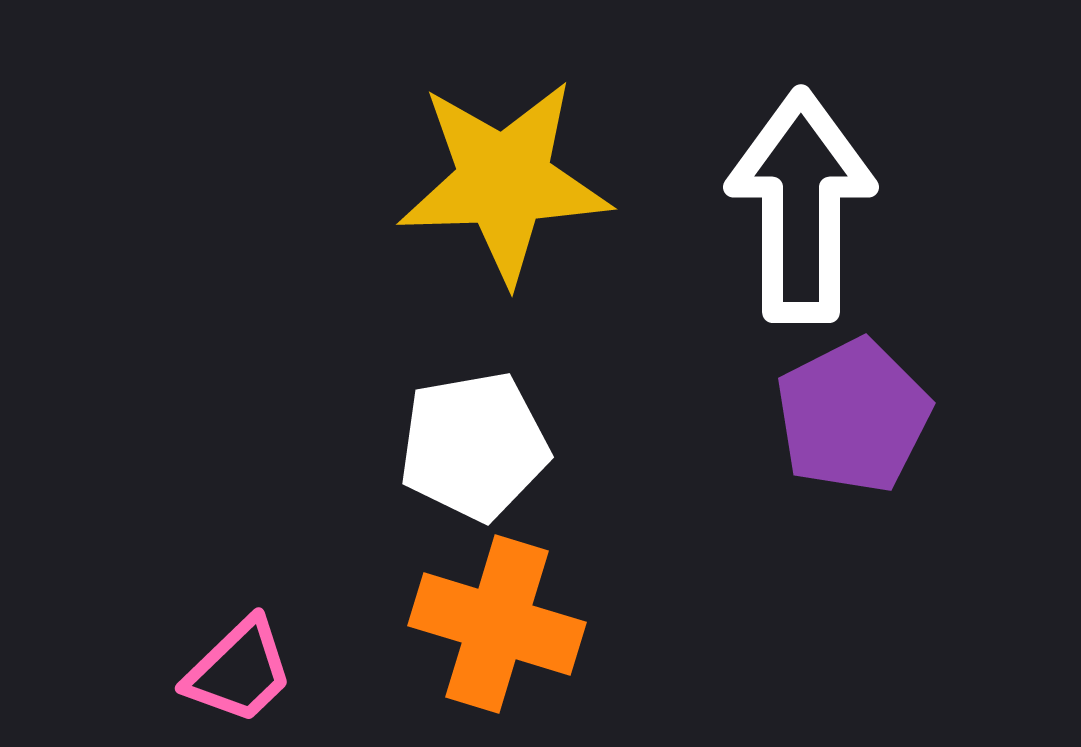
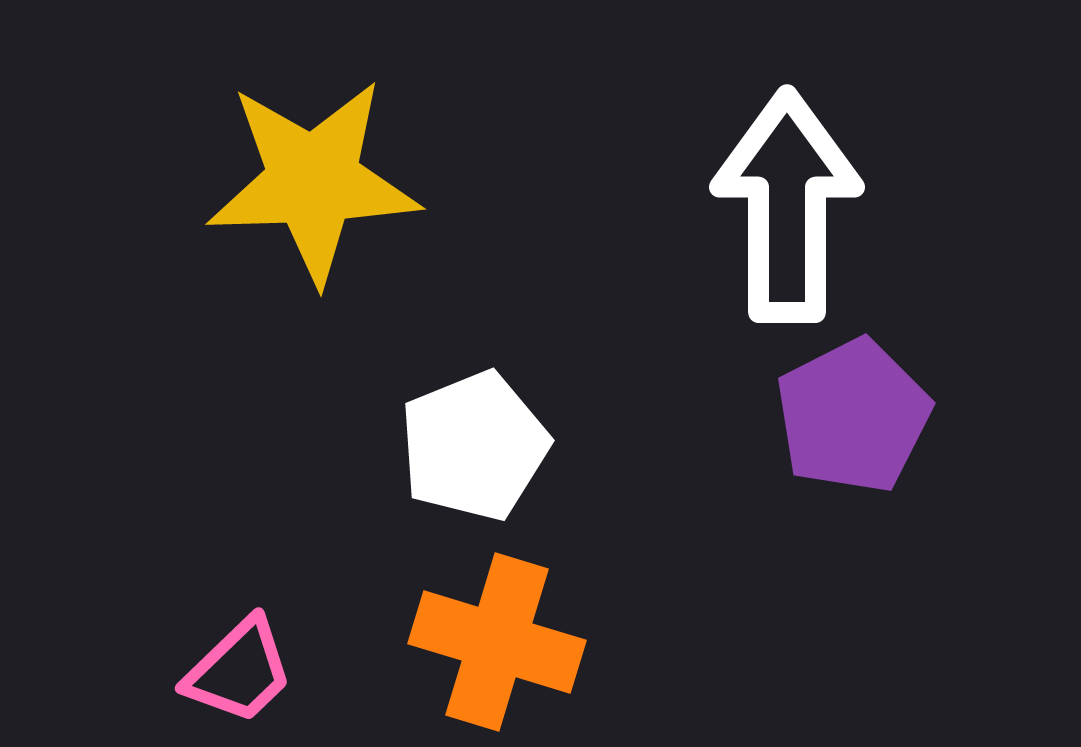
yellow star: moved 191 px left
white arrow: moved 14 px left
white pentagon: rotated 12 degrees counterclockwise
orange cross: moved 18 px down
